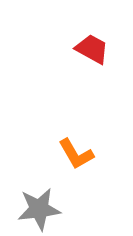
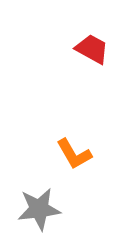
orange L-shape: moved 2 px left
